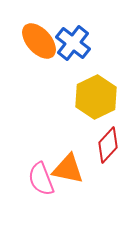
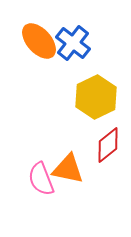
red diamond: rotated 9 degrees clockwise
